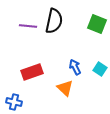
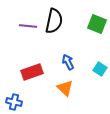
blue arrow: moved 7 px left, 5 px up
